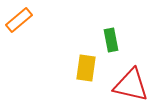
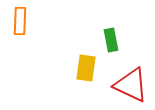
orange rectangle: moved 1 px right, 1 px down; rotated 48 degrees counterclockwise
red triangle: rotated 12 degrees clockwise
